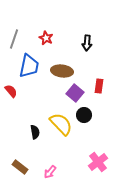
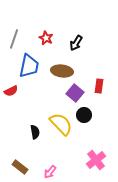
black arrow: moved 11 px left; rotated 28 degrees clockwise
red semicircle: rotated 104 degrees clockwise
pink cross: moved 2 px left, 2 px up
